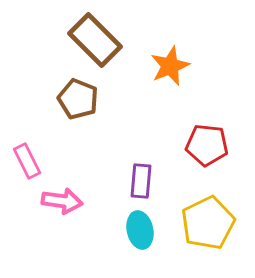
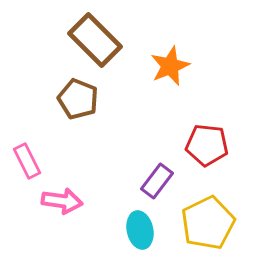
purple rectangle: moved 16 px right; rotated 32 degrees clockwise
